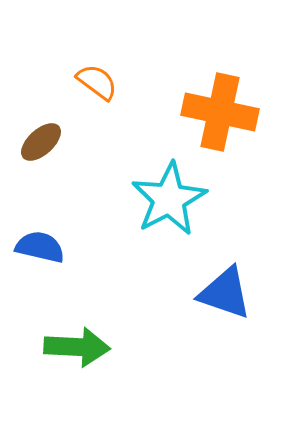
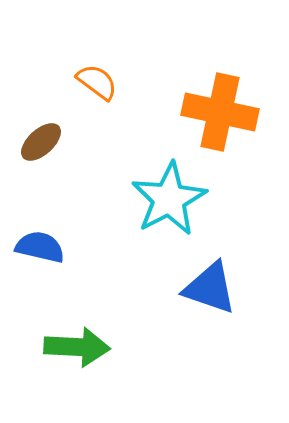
blue triangle: moved 15 px left, 5 px up
